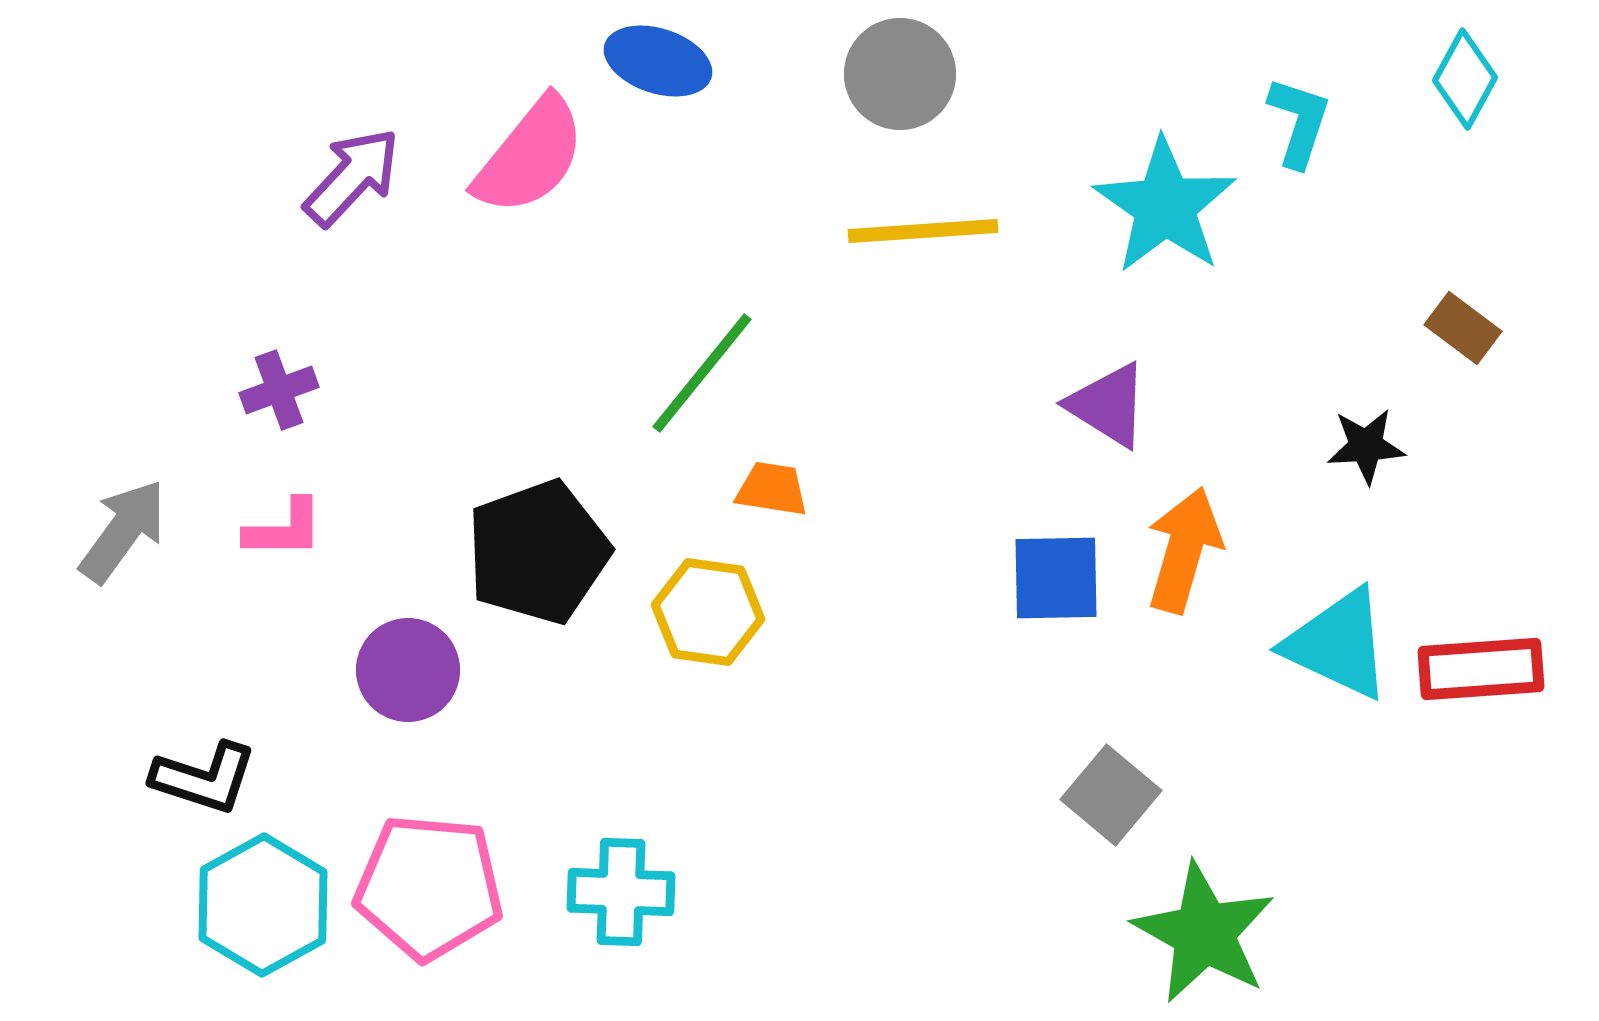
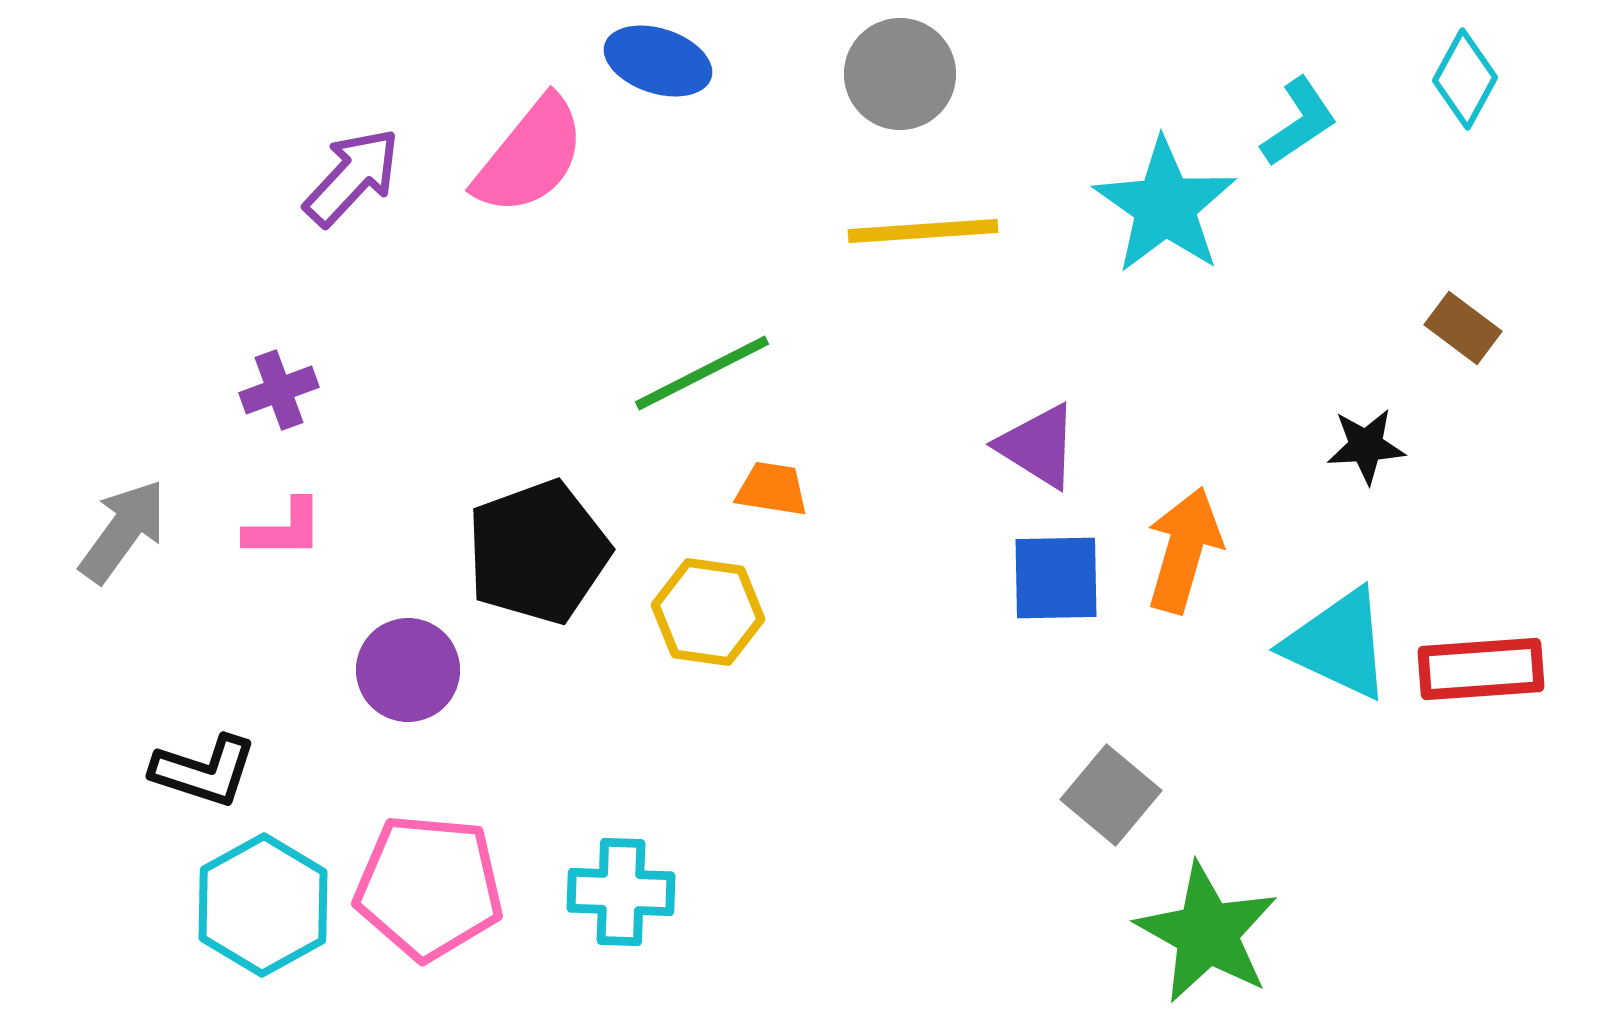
cyan L-shape: rotated 38 degrees clockwise
green line: rotated 24 degrees clockwise
purple triangle: moved 70 px left, 41 px down
black L-shape: moved 7 px up
green star: moved 3 px right
